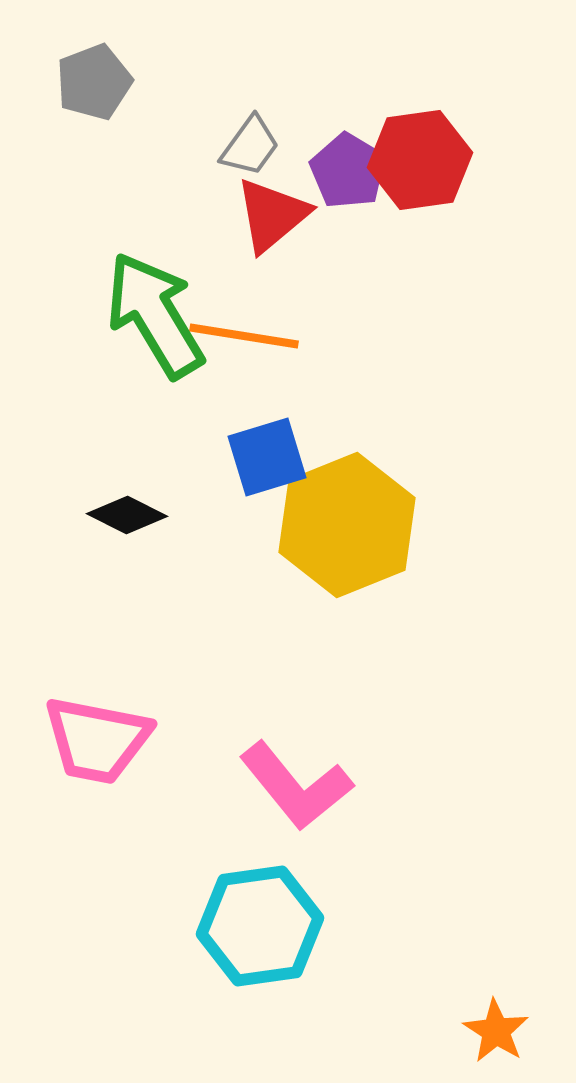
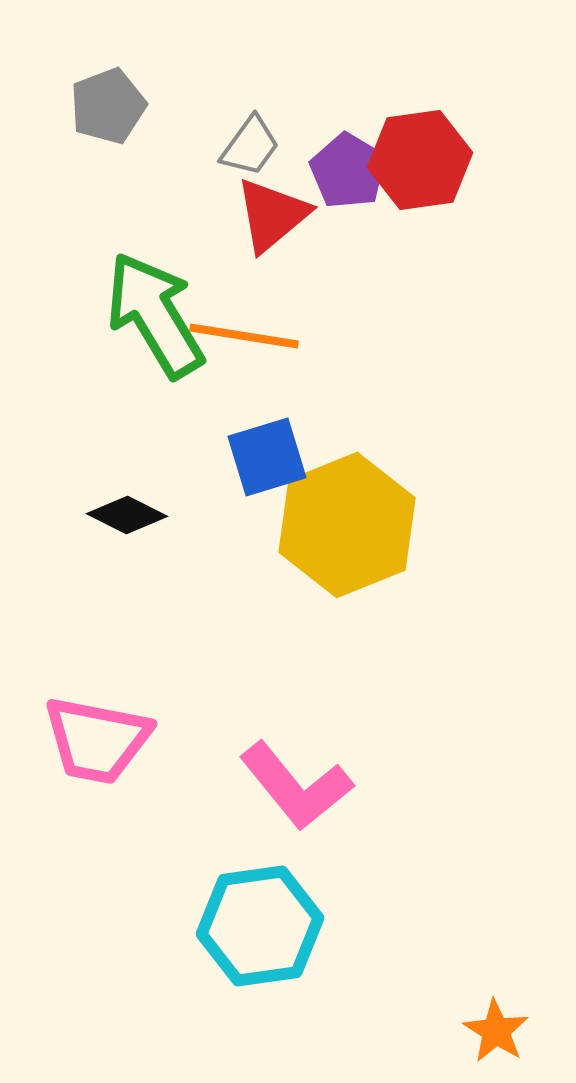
gray pentagon: moved 14 px right, 24 px down
